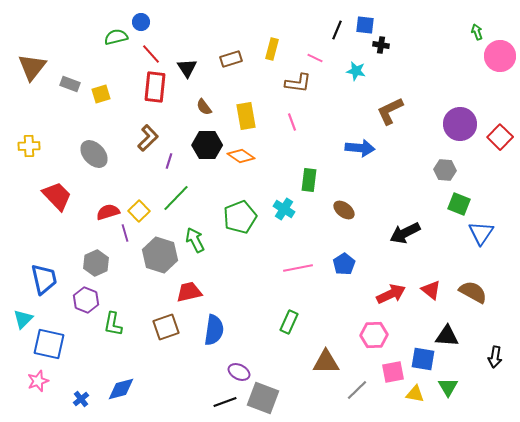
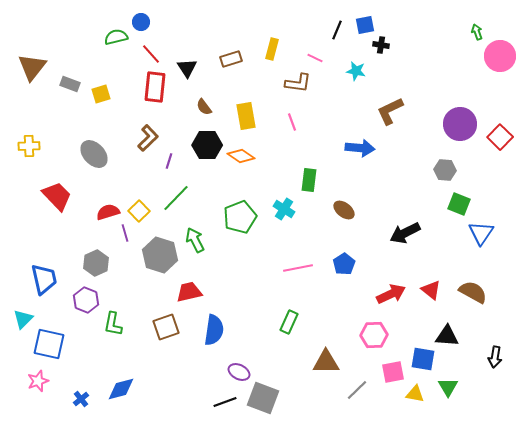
blue square at (365, 25): rotated 18 degrees counterclockwise
